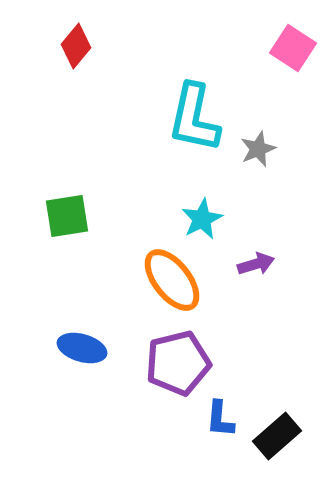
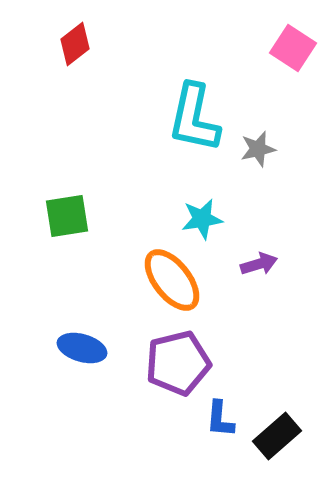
red diamond: moved 1 px left, 2 px up; rotated 12 degrees clockwise
gray star: rotated 9 degrees clockwise
cyan star: rotated 18 degrees clockwise
purple arrow: moved 3 px right
